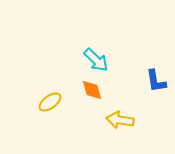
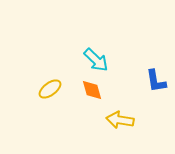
yellow ellipse: moved 13 px up
